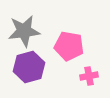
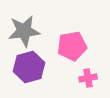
pink pentagon: moved 3 px right; rotated 20 degrees counterclockwise
pink cross: moved 1 px left, 2 px down
